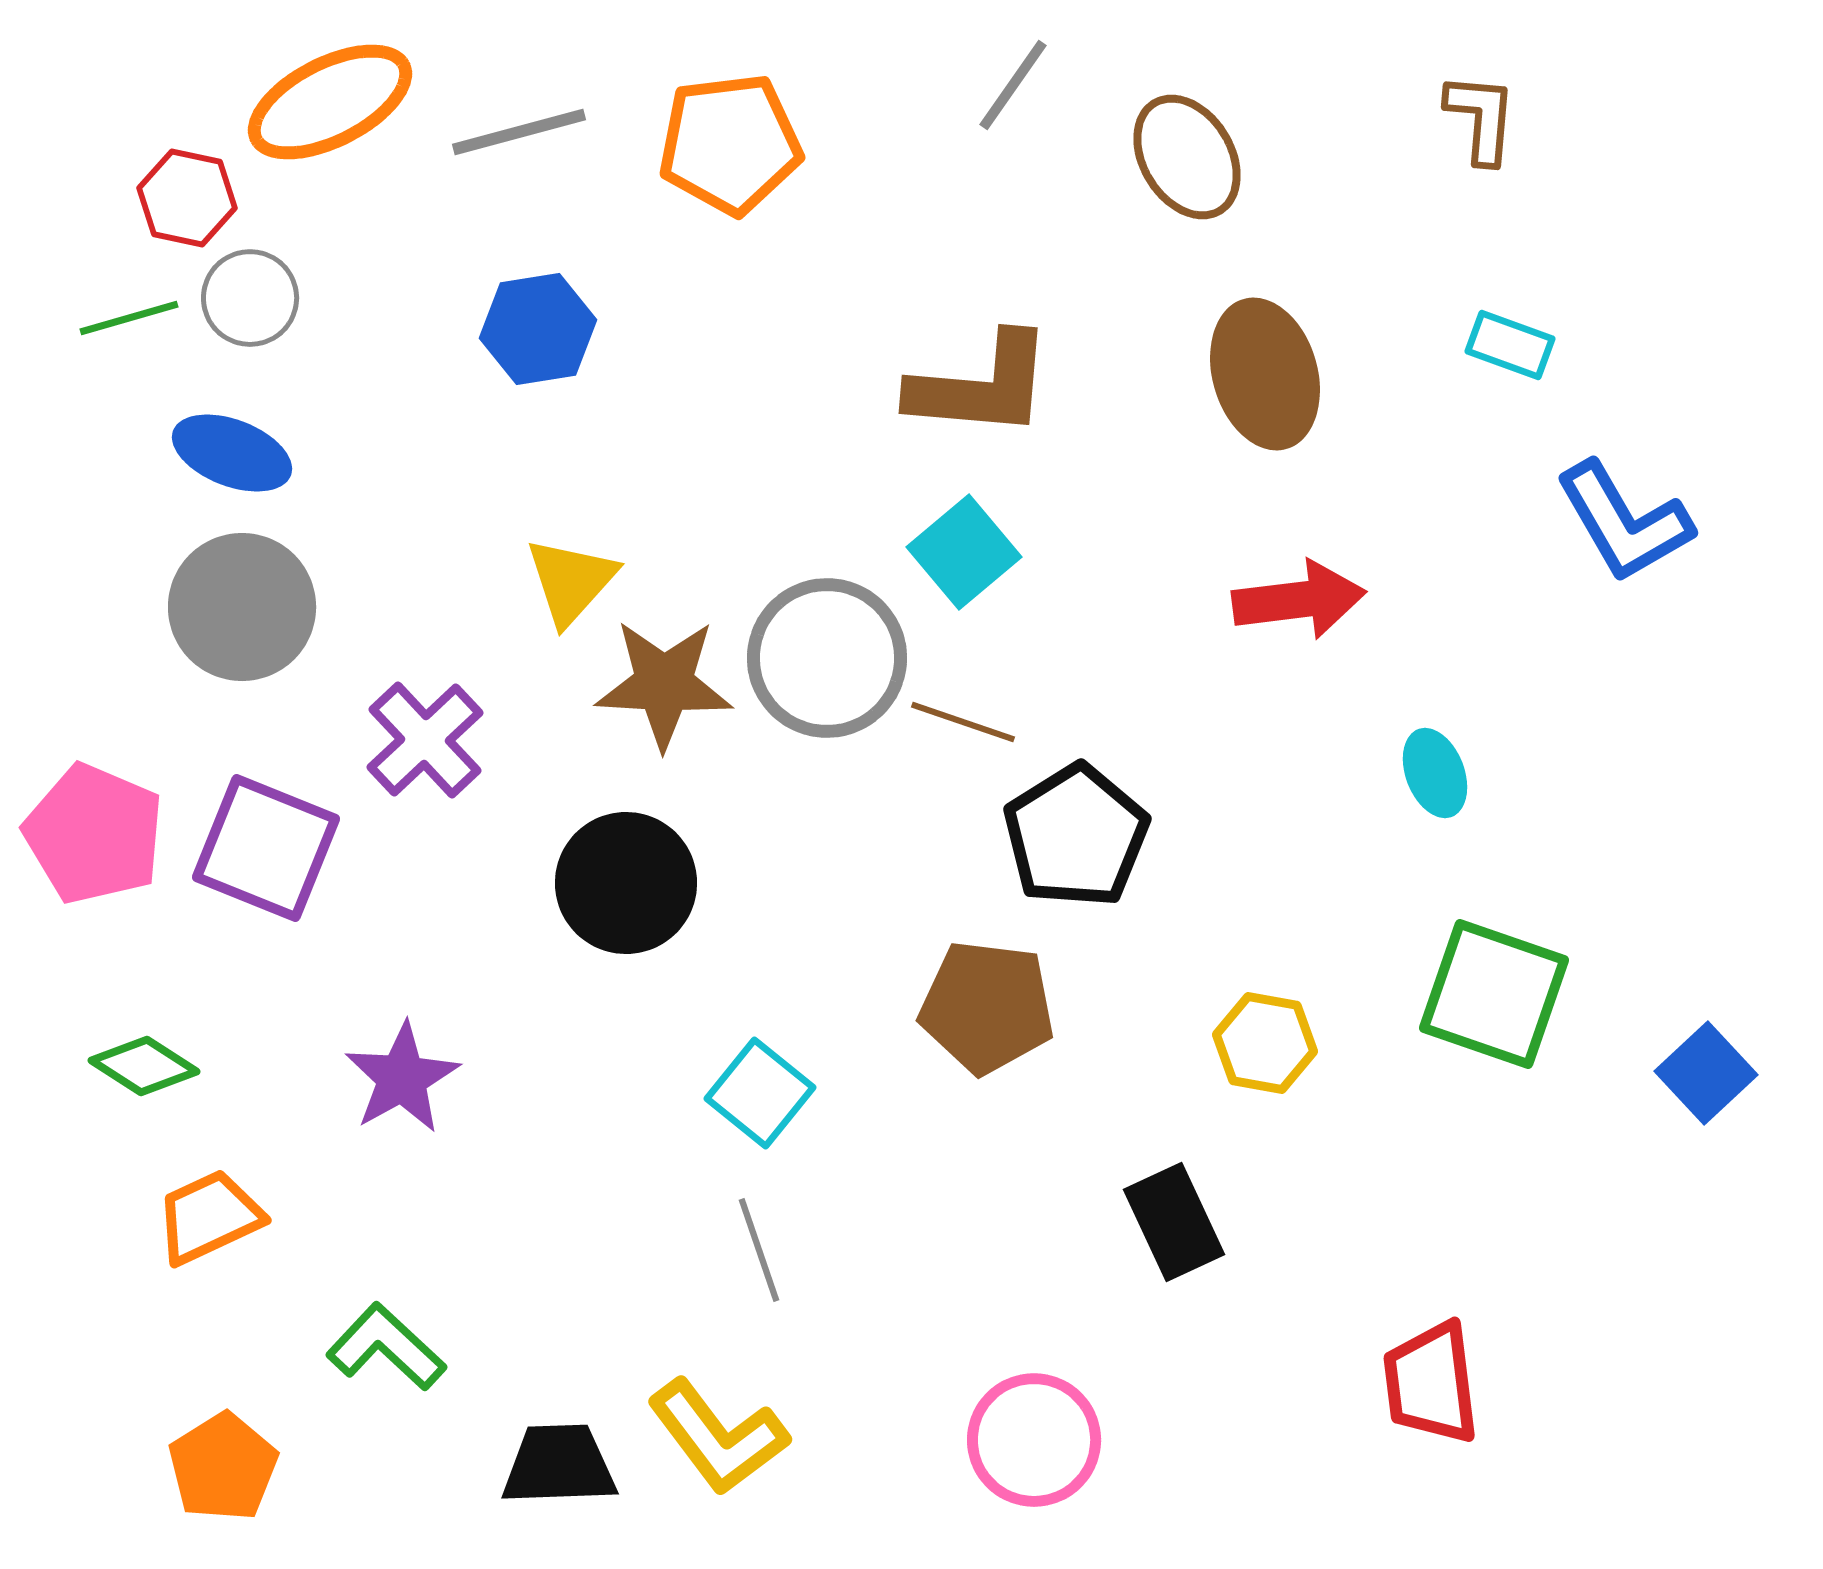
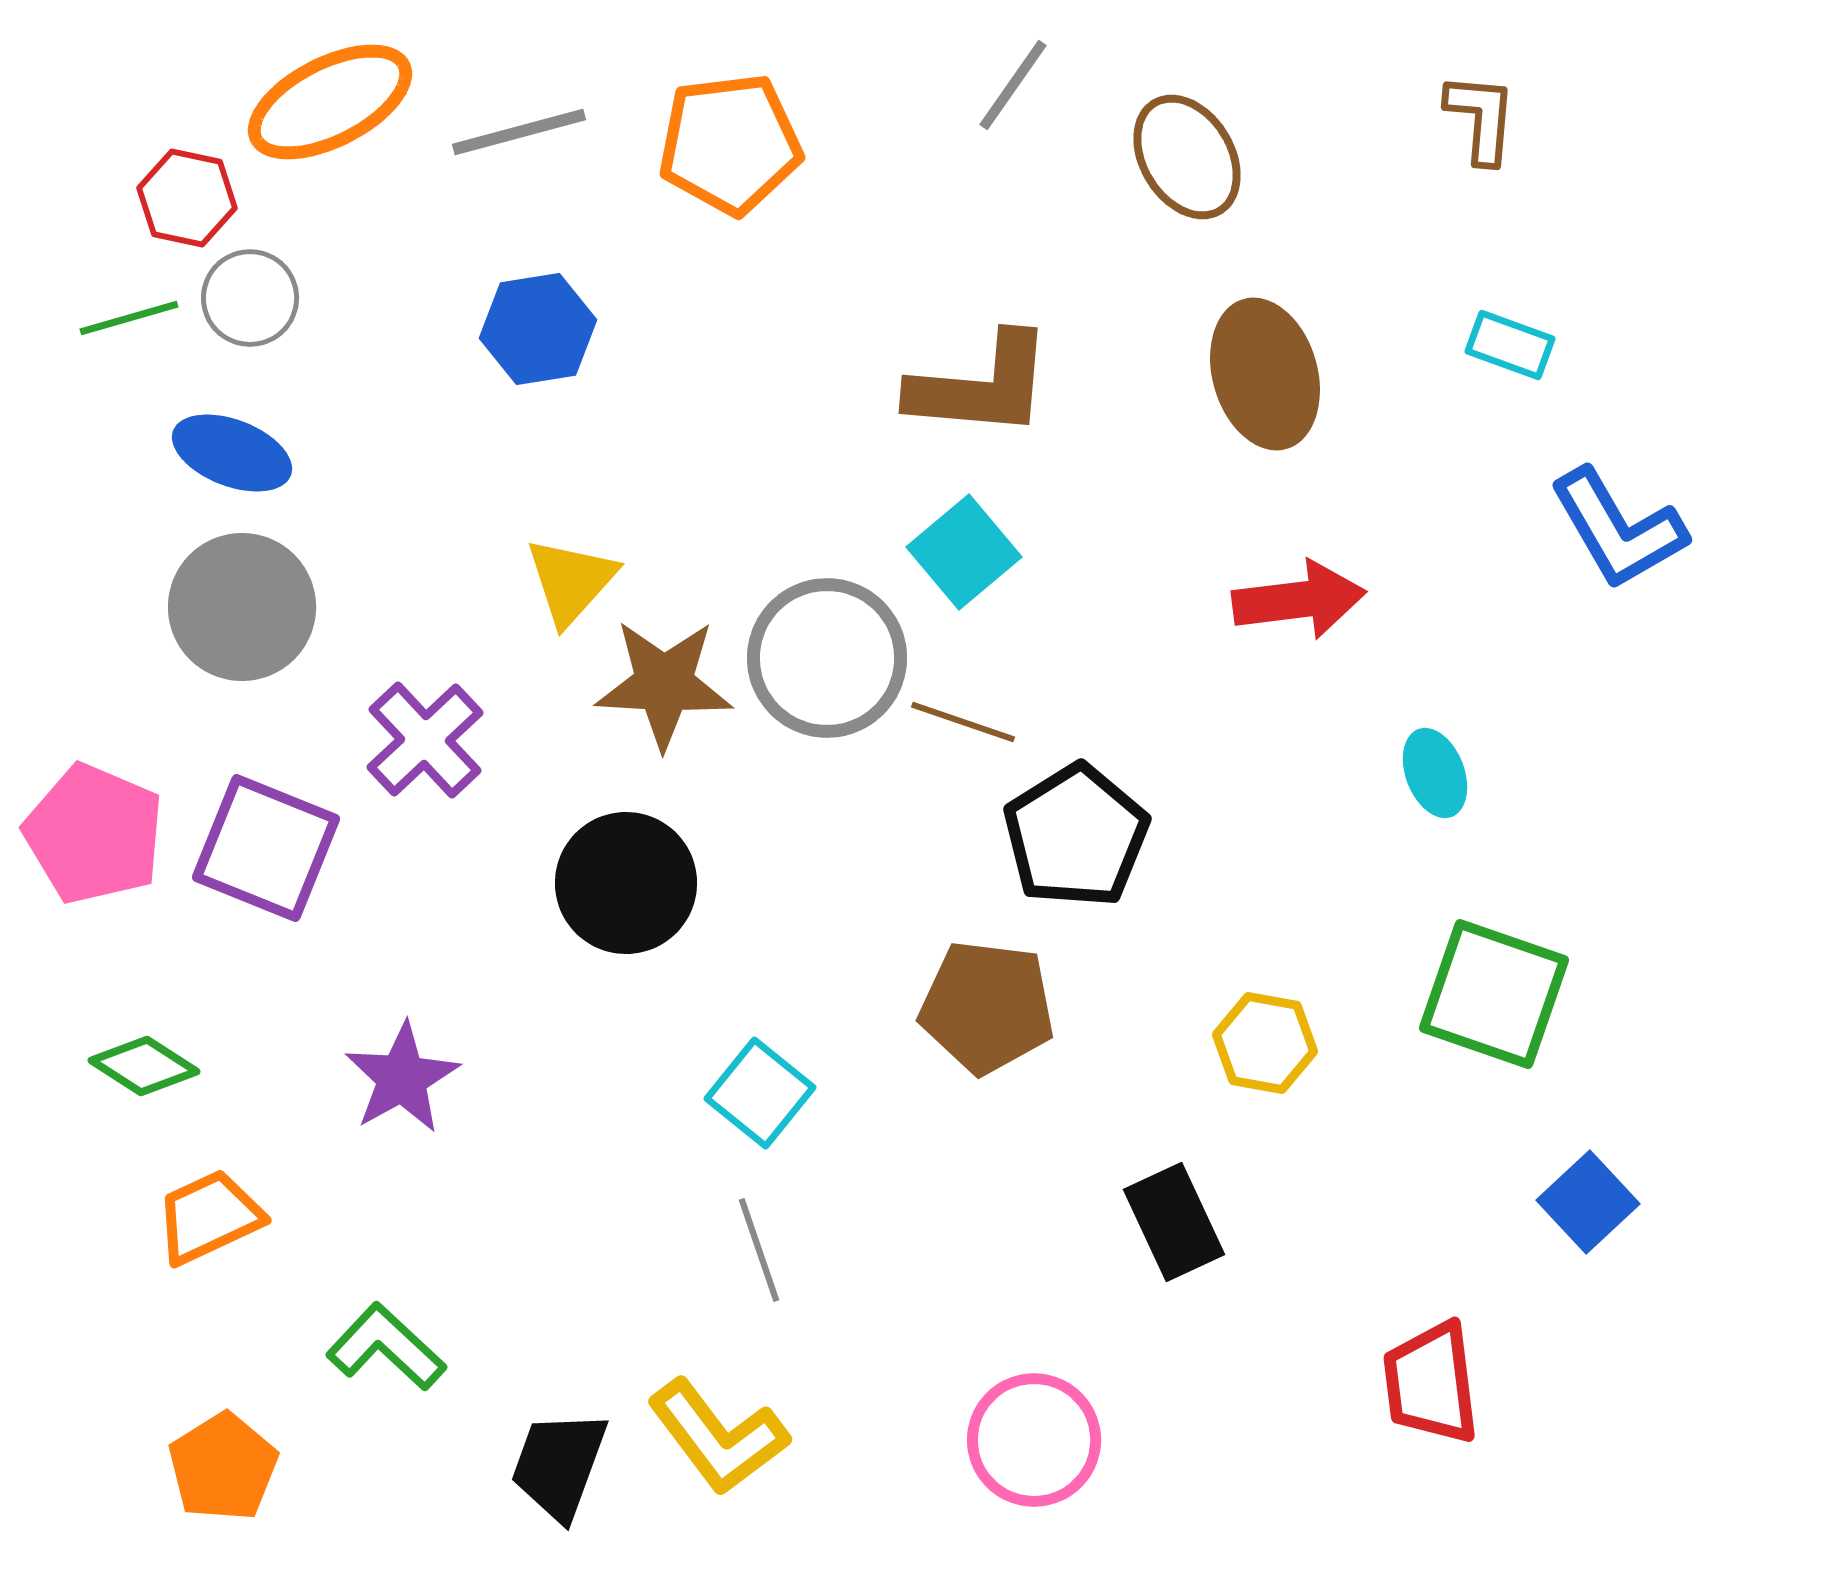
blue L-shape at (1624, 522): moved 6 px left, 7 px down
blue square at (1706, 1073): moved 118 px left, 129 px down
black trapezoid at (559, 1465): rotated 68 degrees counterclockwise
